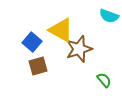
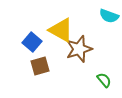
brown square: moved 2 px right
